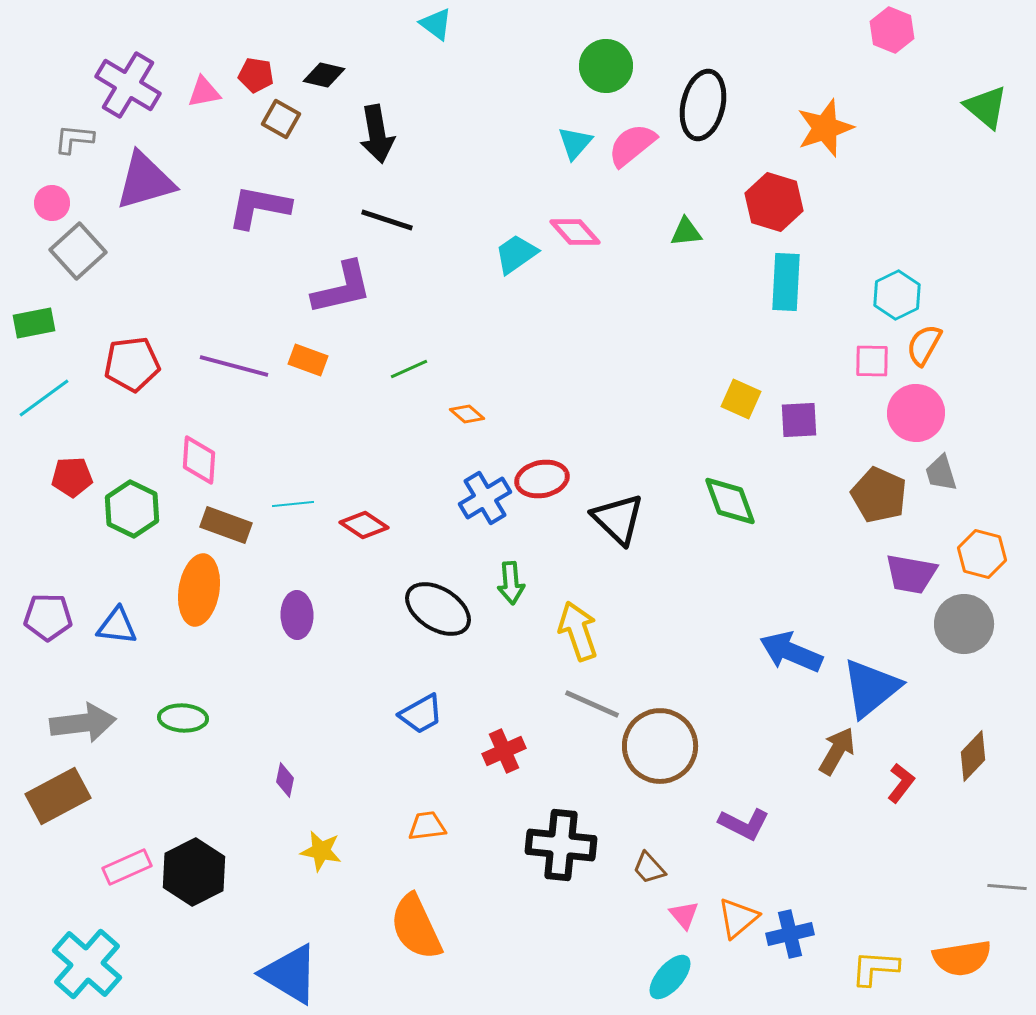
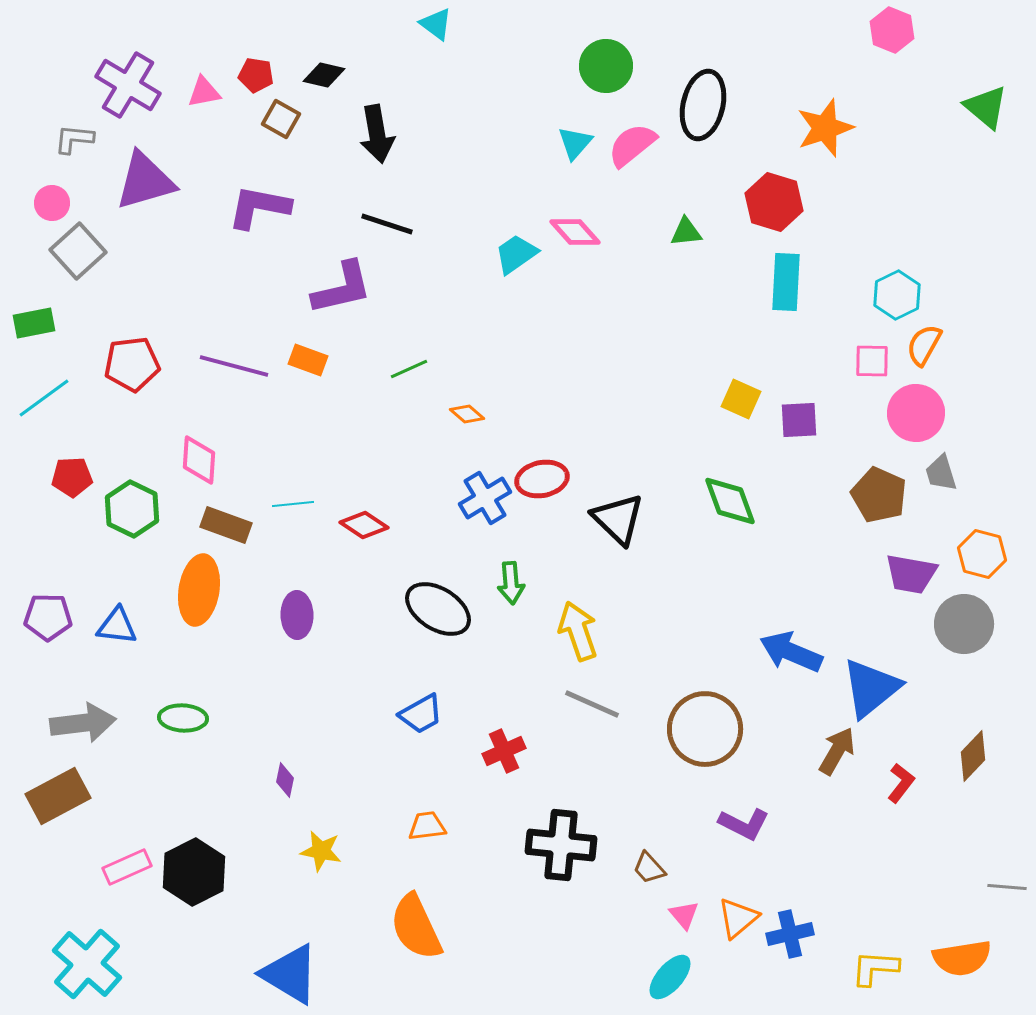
black line at (387, 220): moved 4 px down
brown circle at (660, 746): moved 45 px right, 17 px up
